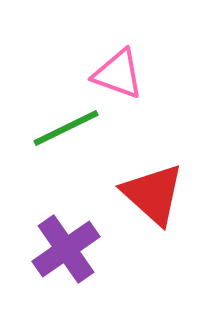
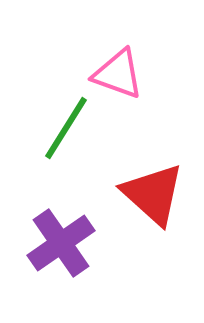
green line: rotated 32 degrees counterclockwise
purple cross: moved 5 px left, 6 px up
